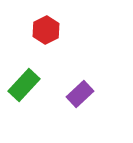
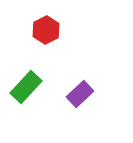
green rectangle: moved 2 px right, 2 px down
